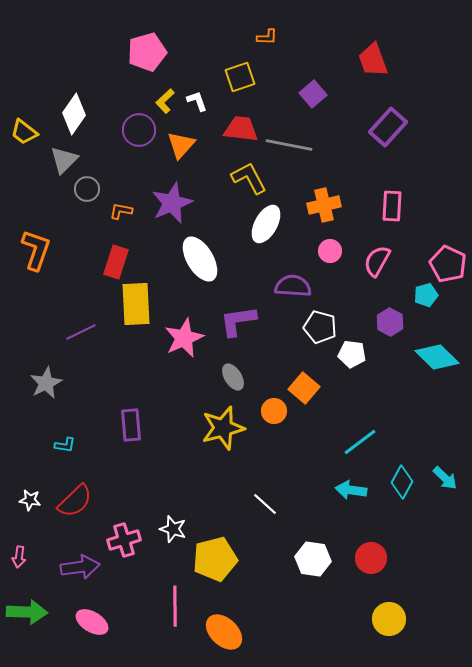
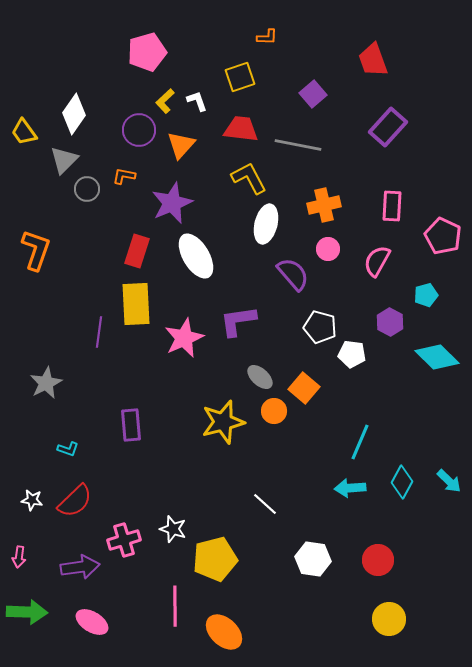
yellow trapezoid at (24, 132): rotated 16 degrees clockwise
gray line at (289, 145): moved 9 px right
orange L-shape at (121, 211): moved 3 px right, 35 px up
white ellipse at (266, 224): rotated 15 degrees counterclockwise
pink circle at (330, 251): moved 2 px left, 2 px up
white ellipse at (200, 259): moved 4 px left, 3 px up
red rectangle at (116, 262): moved 21 px right, 11 px up
pink pentagon at (448, 264): moved 5 px left, 28 px up
purple semicircle at (293, 286): moved 12 px up; rotated 45 degrees clockwise
purple line at (81, 332): moved 18 px right; rotated 56 degrees counterclockwise
gray ellipse at (233, 377): moved 27 px right; rotated 16 degrees counterclockwise
yellow star at (223, 428): moved 6 px up
cyan line at (360, 442): rotated 30 degrees counterclockwise
cyan L-shape at (65, 445): moved 3 px right, 4 px down; rotated 10 degrees clockwise
cyan arrow at (445, 478): moved 4 px right, 3 px down
cyan arrow at (351, 490): moved 1 px left, 2 px up; rotated 12 degrees counterclockwise
white star at (30, 500): moved 2 px right
red circle at (371, 558): moved 7 px right, 2 px down
